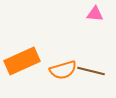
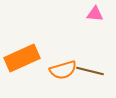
orange rectangle: moved 3 px up
brown line: moved 1 px left
